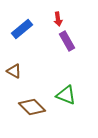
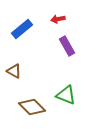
red arrow: rotated 88 degrees clockwise
purple rectangle: moved 5 px down
